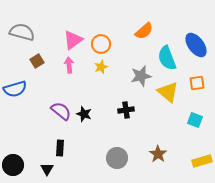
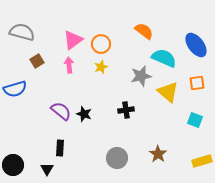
orange semicircle: rotated 102 degrees counterclockwise
cyan semicircle: moved 3 px left; rotated 135 degrees clockwise
